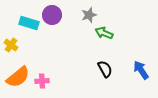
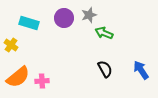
purple circle: moved 12 px right, 3 px down
